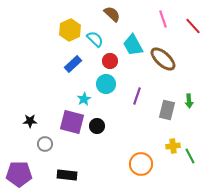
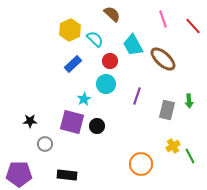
yellow cross: rotated 24 degrees counterclockwise
